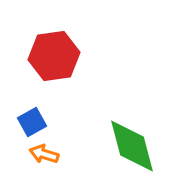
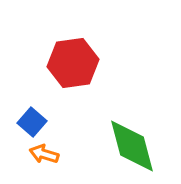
red hexagon: moved 19 px right, 7 px down
blue square: rotated 20 degrees counterclockwise
